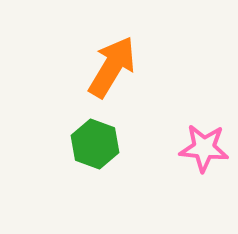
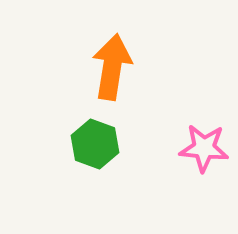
orange arrow: rotated 22 degrees counterclockwise
